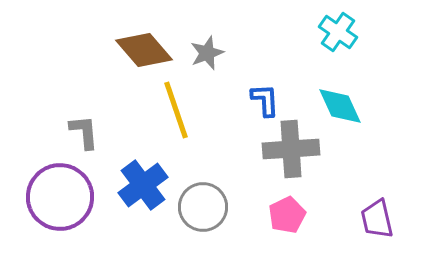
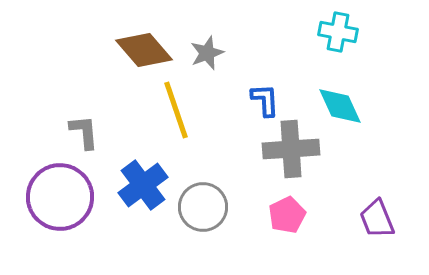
cyan cross: rotated 24 degrees counterclockwise
purple trapezoid: rotated 9 degrees counterclockwise
